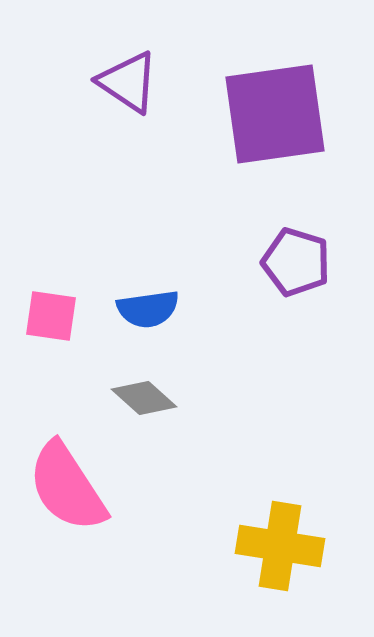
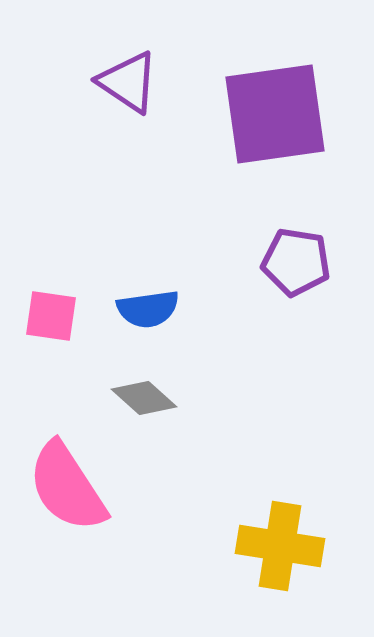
purple pentagon: rotated 8 degrees counterclockwise
